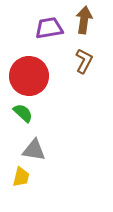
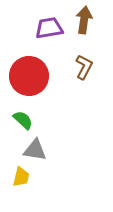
brown L-shape: moved 6 px down
green semicircle: moved 7 px down
gray triangle: moved 1 px right
